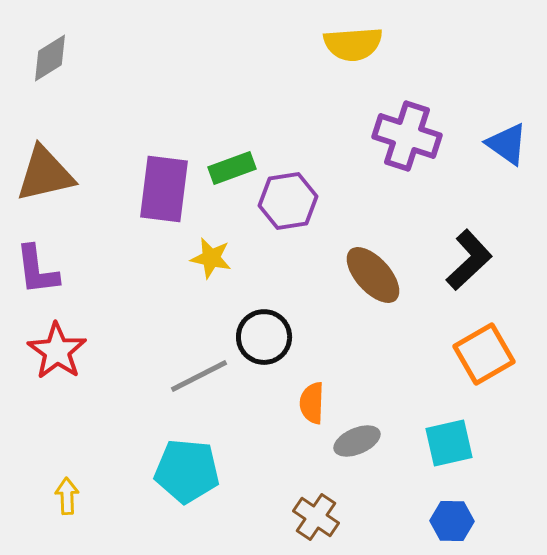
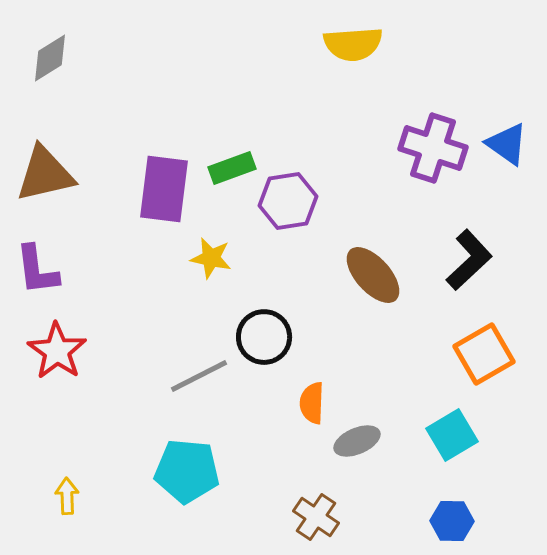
purple cross: moved 26 px right, 12 px down
cyan square: moved 3 px right, 8 px up; rotated 18 degrees counterclockwise
